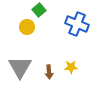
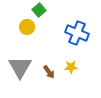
blue cross: moved 9 px down
brown arrow: rotated 32 degrees counterclockwise
